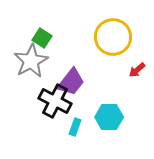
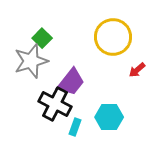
green square: rotated 12 degrees clockwise
gray star: rotated 12 degrees clockwise
black cross: moved 3 px down
